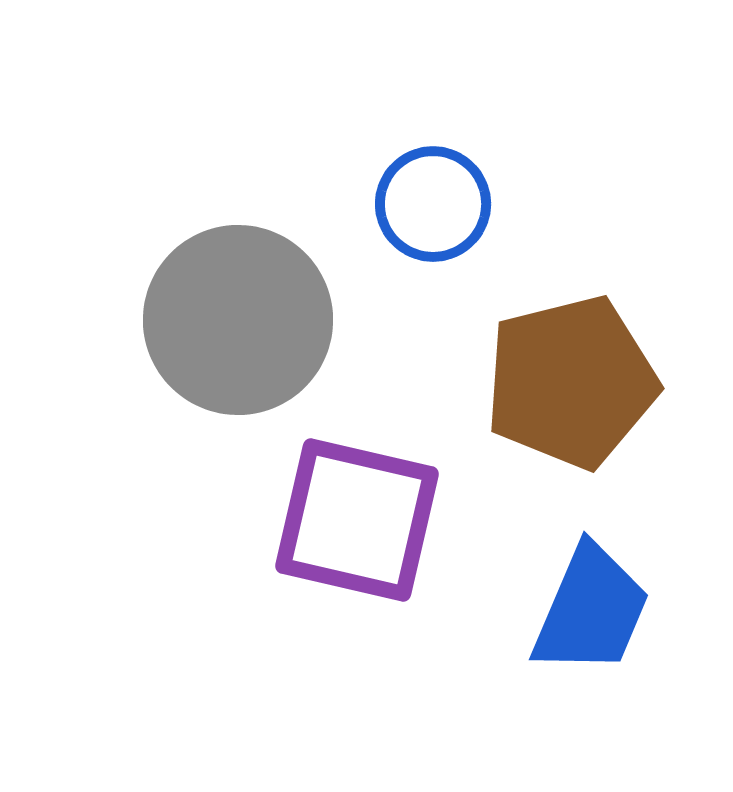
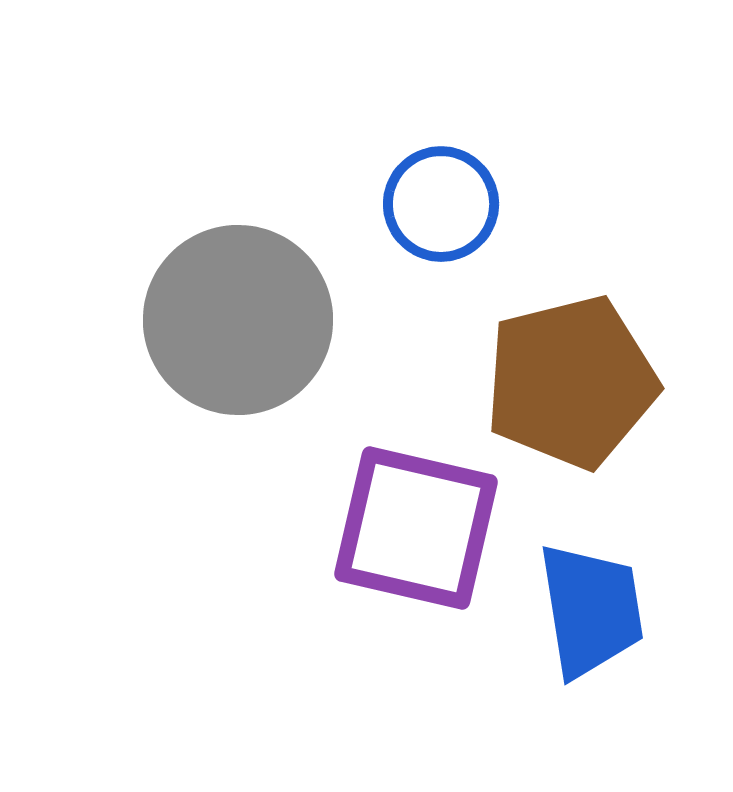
blue circle: moved 8 px right
purple square: moved 59 px right, 8 px down
blue trapezoid: rotated 32 degrees counterclockwise
